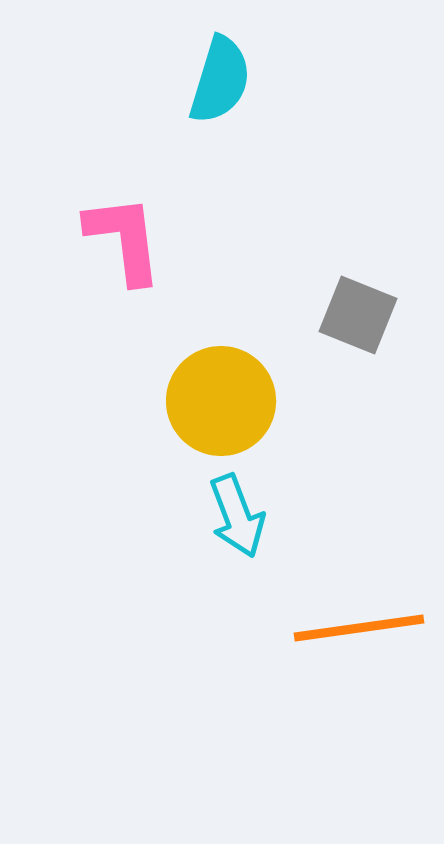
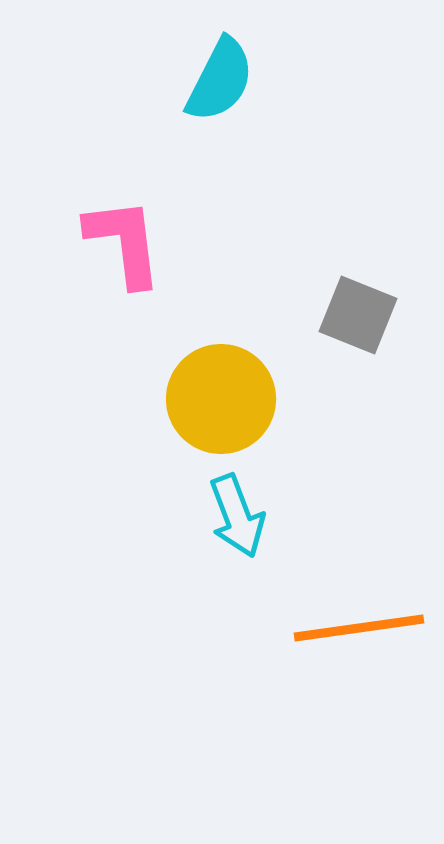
cyan semicircle: rotated 10 degrees clockwise
pink L-shape: moved 3 px down
yellow circle: moved 2 px up
